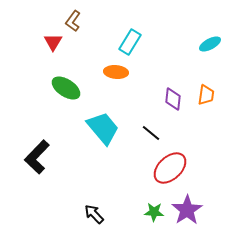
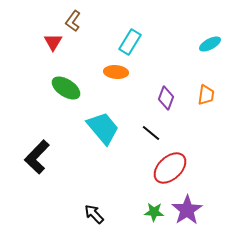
purple diamond: moved 7 px left, 1 px up; rotated 15 degrees clockwise
